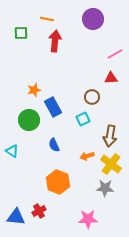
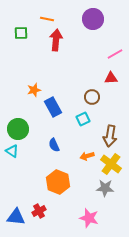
red arrow: moved 1 px right, 1 px up
green circle: moved 11 px left, 9 px down
pink star: moved 1 px right, 1 px up; rotated 18 degrees clockwise
